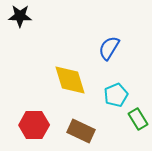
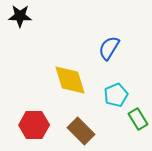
brown rectangle: rotated 20 degrees clockwise
